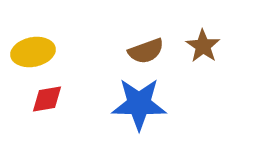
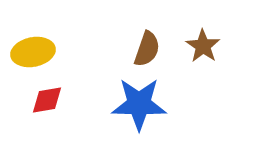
brown semicircle: moved 1 px right, 2 px up; rotated 51 degrees counterclockwise
red diamond: moved 1 px down
